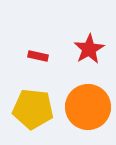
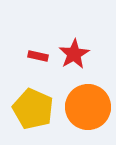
red star: moved 15 px left, 5 px down
yellow pentagon: rotated 18 degrees clockwise
